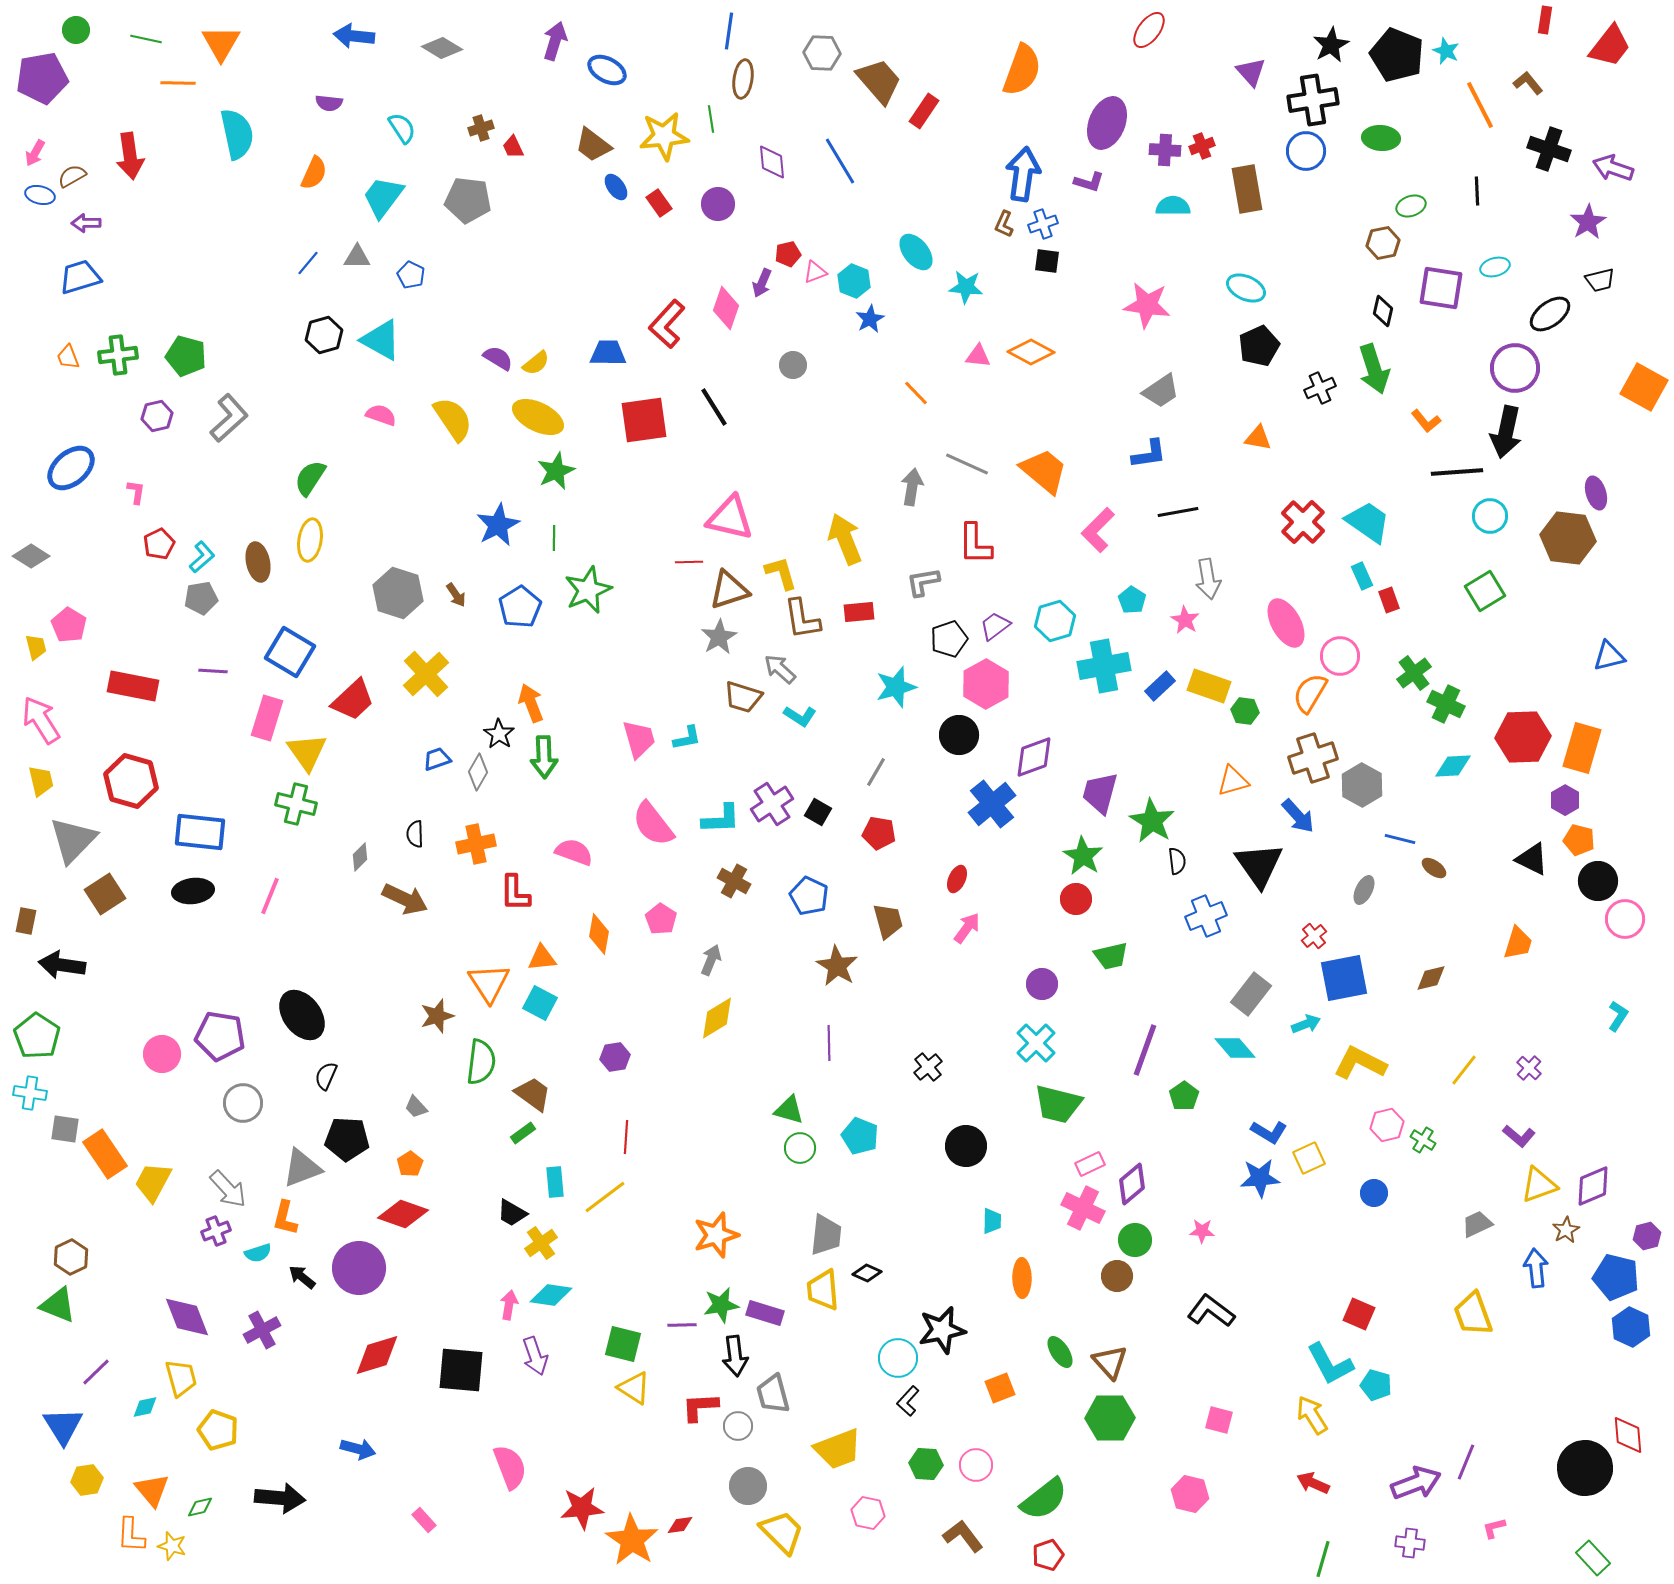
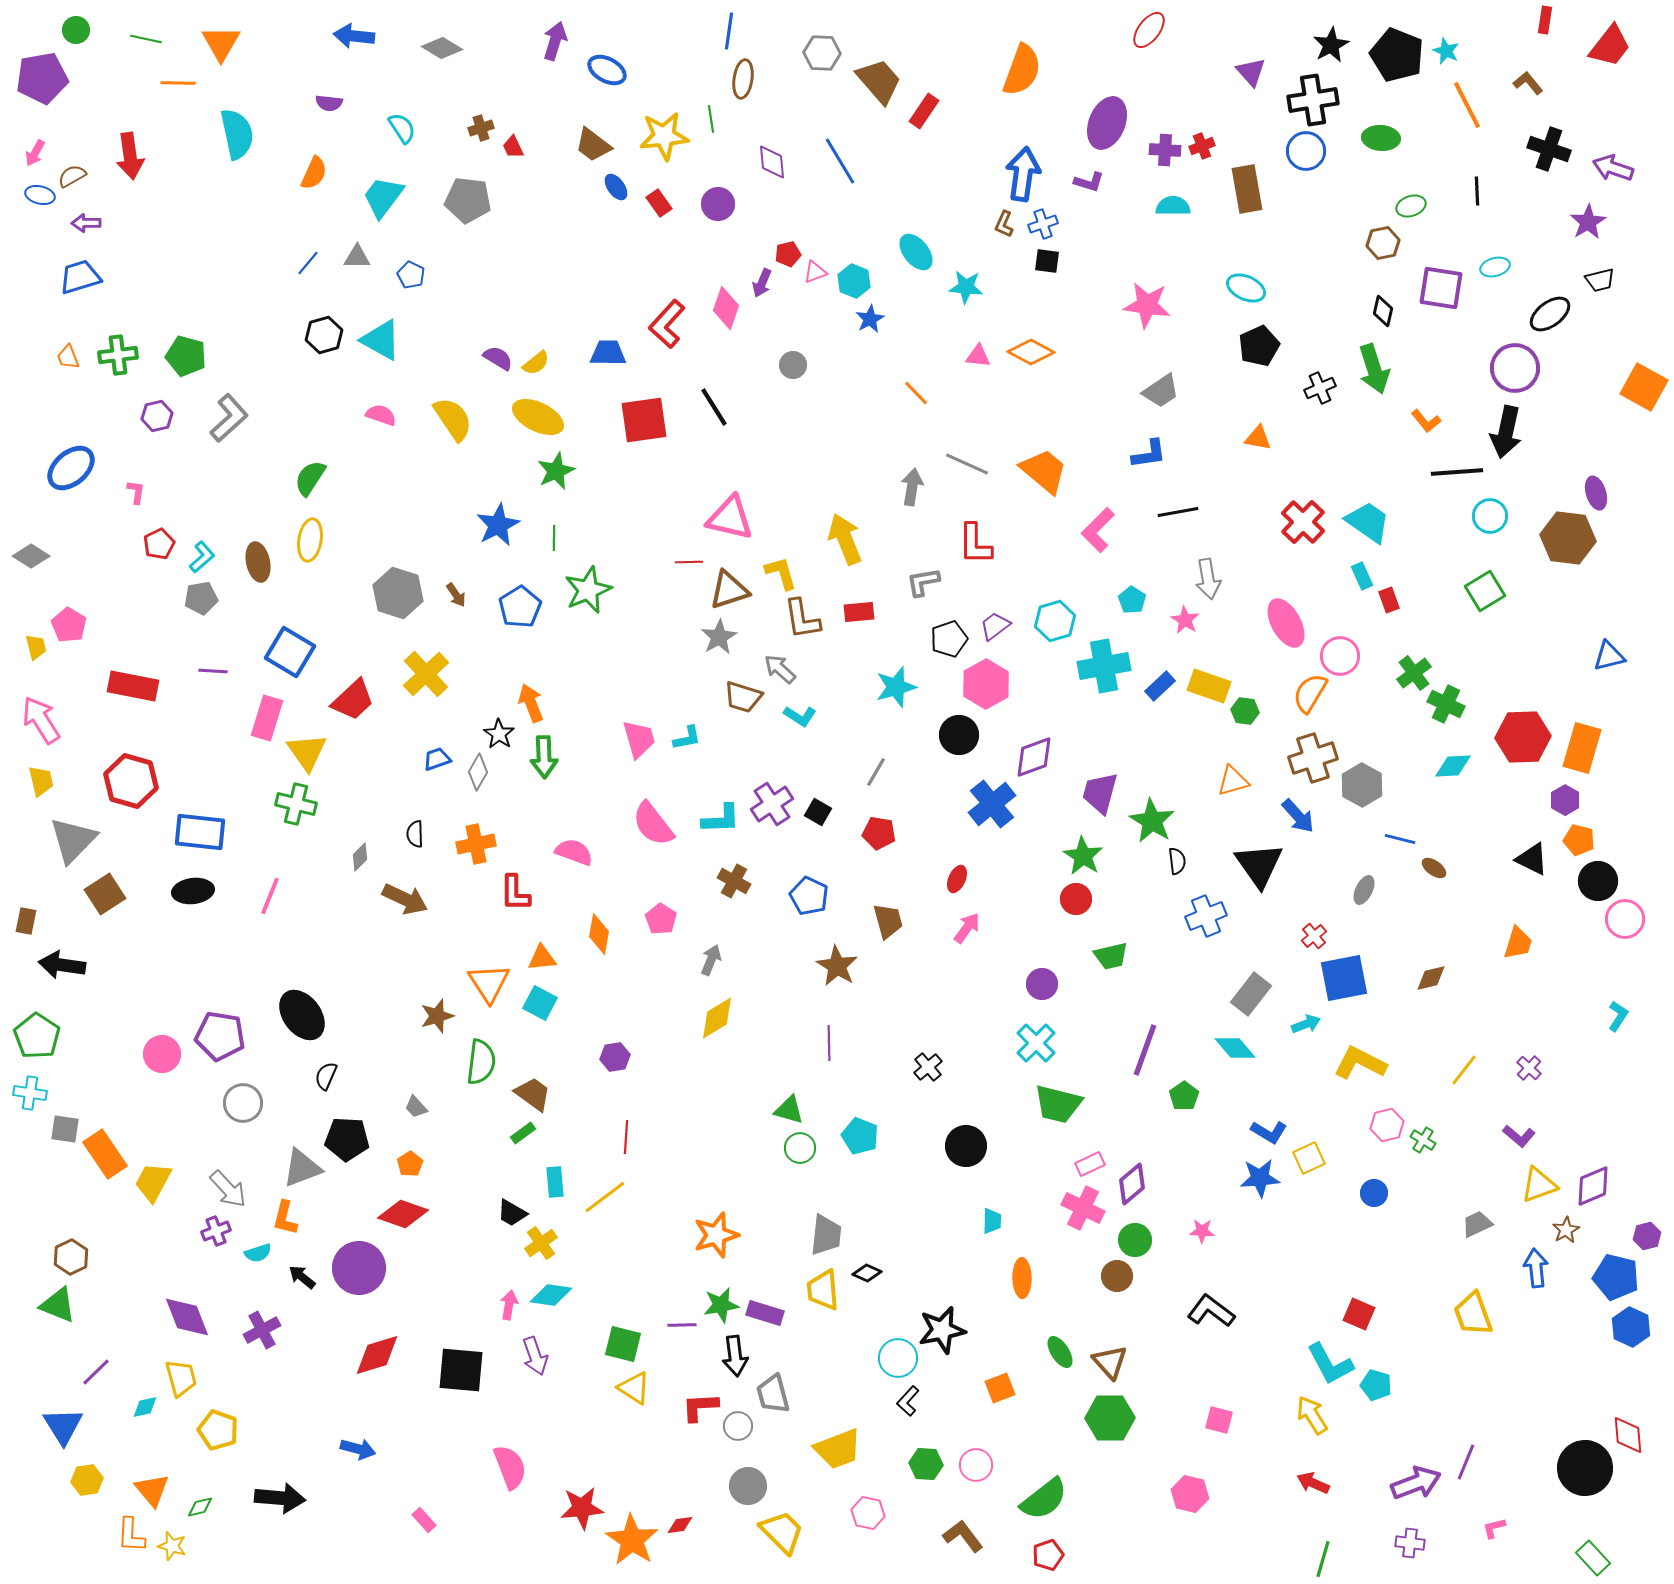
orange line at (1480, 105): moved 13 px left
